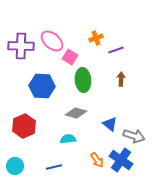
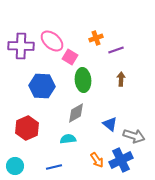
gray diamond: rotated 45 degrees counterclockwise
red hexagon: moved 3 px right, 2 px down
blue cross: rotated 30 degrees clockwise
